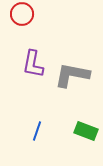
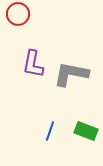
red circle: moved 4 px left
gray L-shape: moved 1 px left, 1 px up
blue line: moved 13 px right
